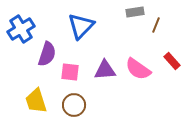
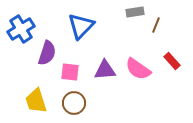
purple semicircle: moved 1 px up
brown circle: moved 2 px up
